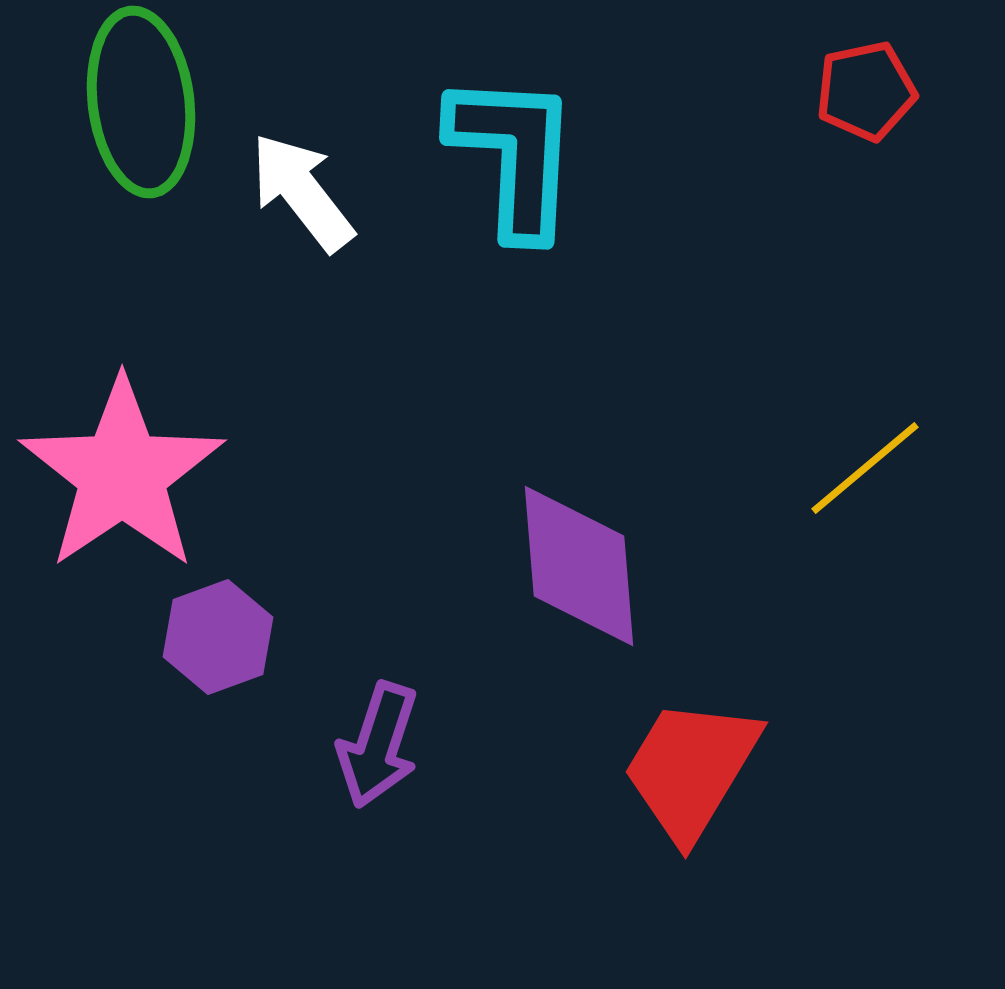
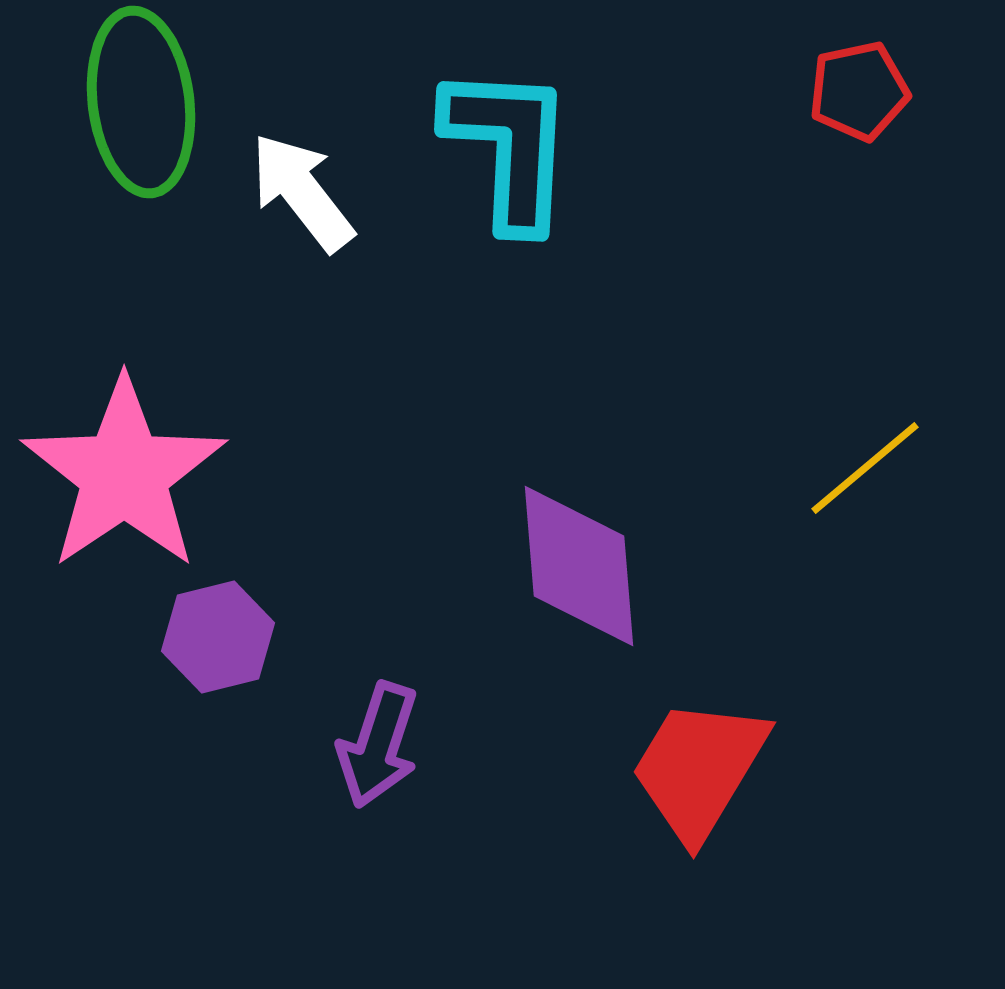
red pentagon: moved 7 px left
cyan L-shape: moved 5 px left, 8 px up
pink star: moved 2 px right
purple hexagon: rotated 6 degrees clockwise
red trapezoid: moved 8 px right
